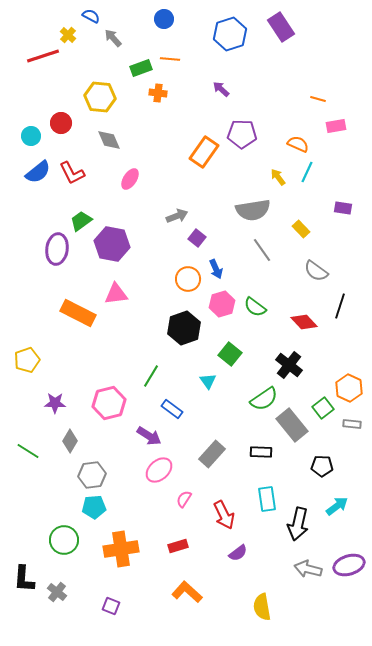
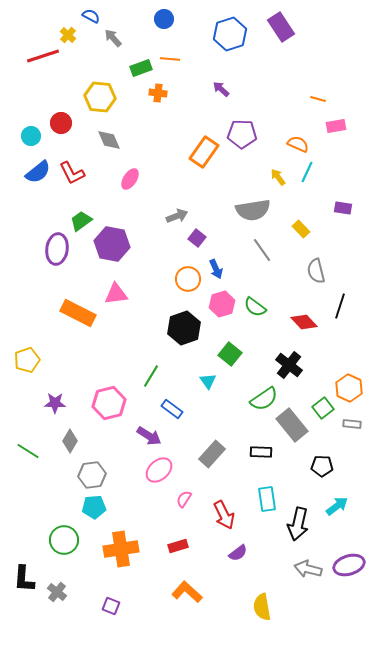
gray semicircle at (316, 271): rotated 40 degrees clockwise
